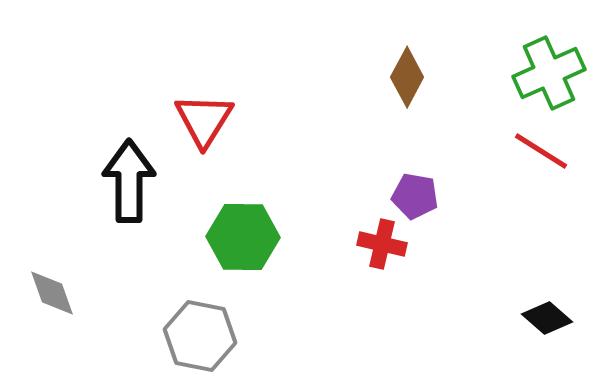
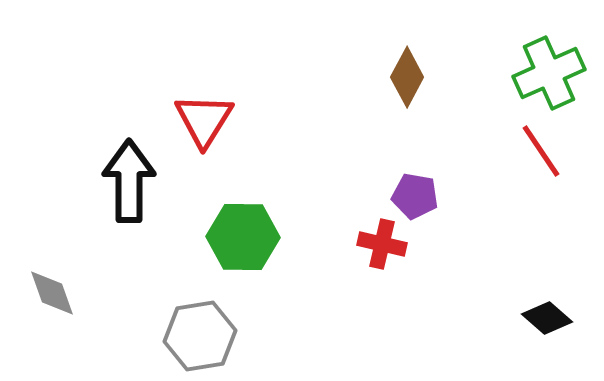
red line: rotated 24 degrees clockwise
gray hexagon: rotated 20 degrees counterclockwise
